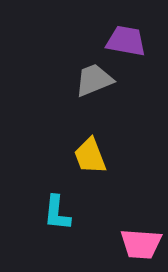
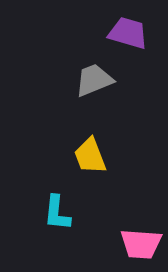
purple trapezoid: moved 2 px right, 8 px up; rotated 6 degrees clockwise
